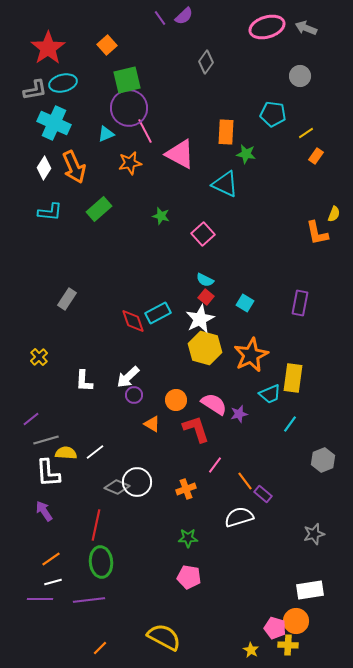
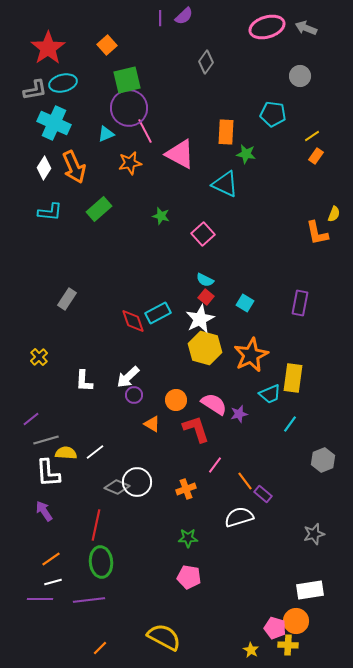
purple line at (160, 18): rotated 35 degrees clockwise
yellow line at (306, 133): moved 6 px right, 3 px down
